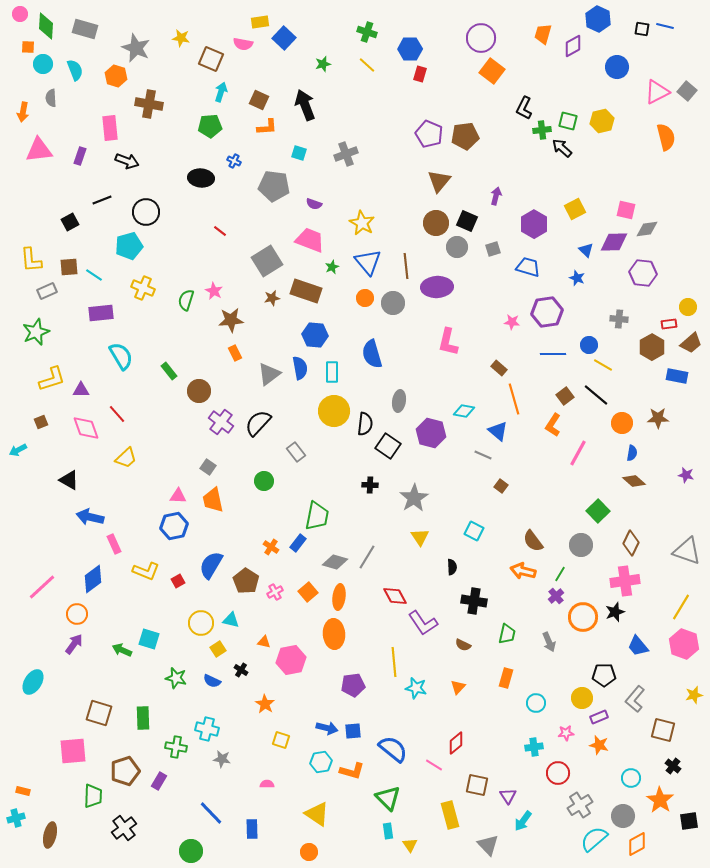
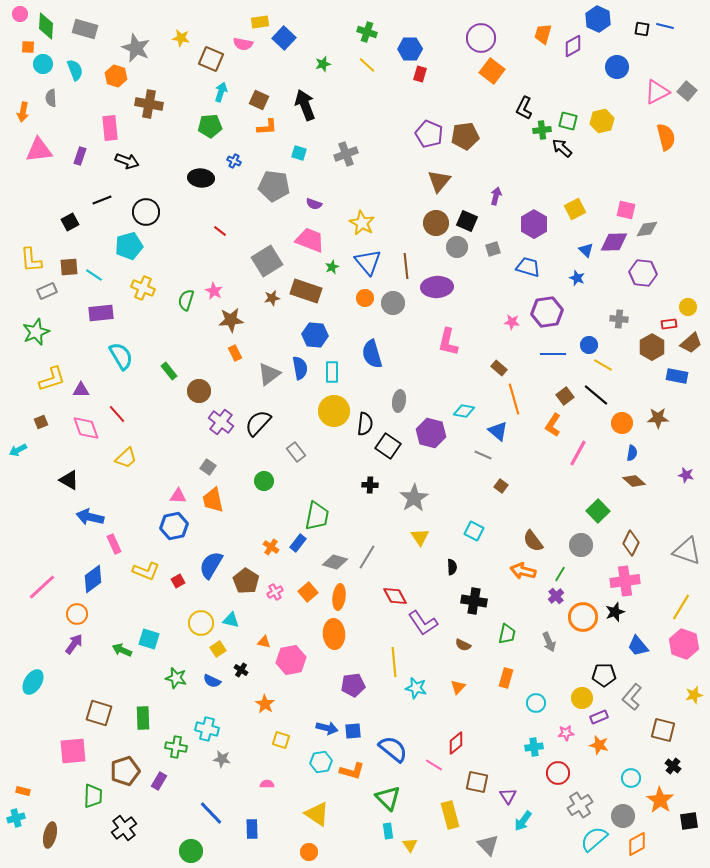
gray L-shape at (635, 699): moved 3 px left, 2 px up
brown square at (477, 785): moved 3 px up
